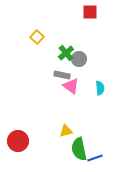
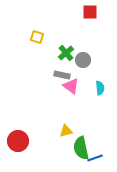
yellow square: rotated 24 degrees counterclockwise
gray circle: moved 4 px right, 1 px down
green semicircle: moved 2 px right, 1 px up
